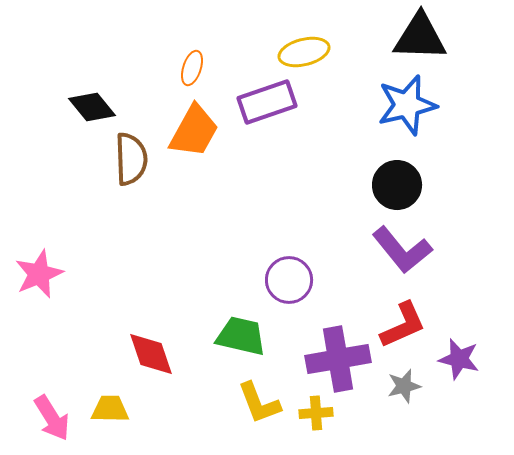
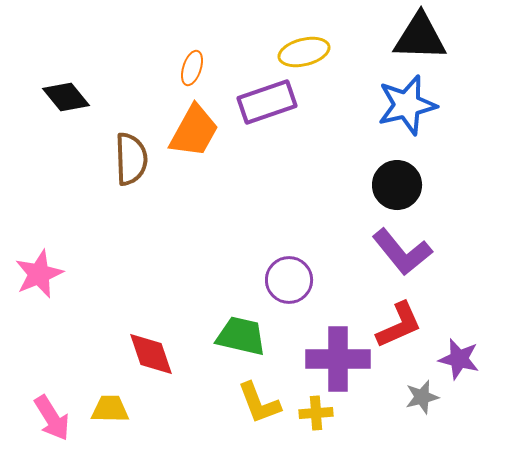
black diamond: moved 26 px left, 10 px up
purple L-shape: moved 2 px down
red L-shape: moved 4 px left
purple cross: rotated 10 degrees clockwise
gray star: moved 18 px right, 11 px down
